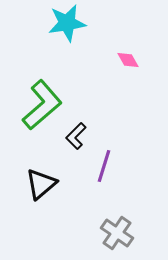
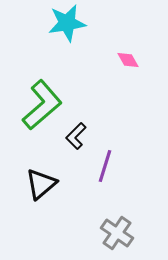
purple line: moved 1 px right
